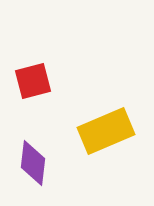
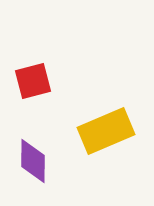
purple diamond: moved 2 px up; rotated 6 degrees counterclockwise
